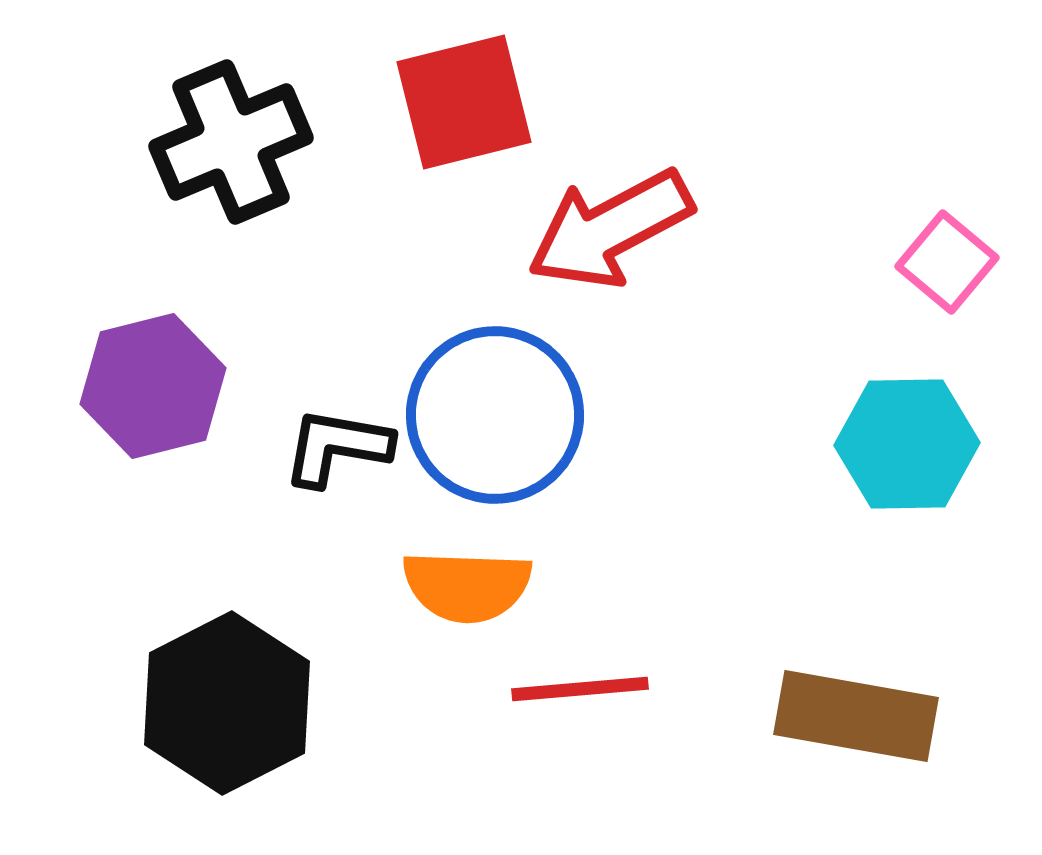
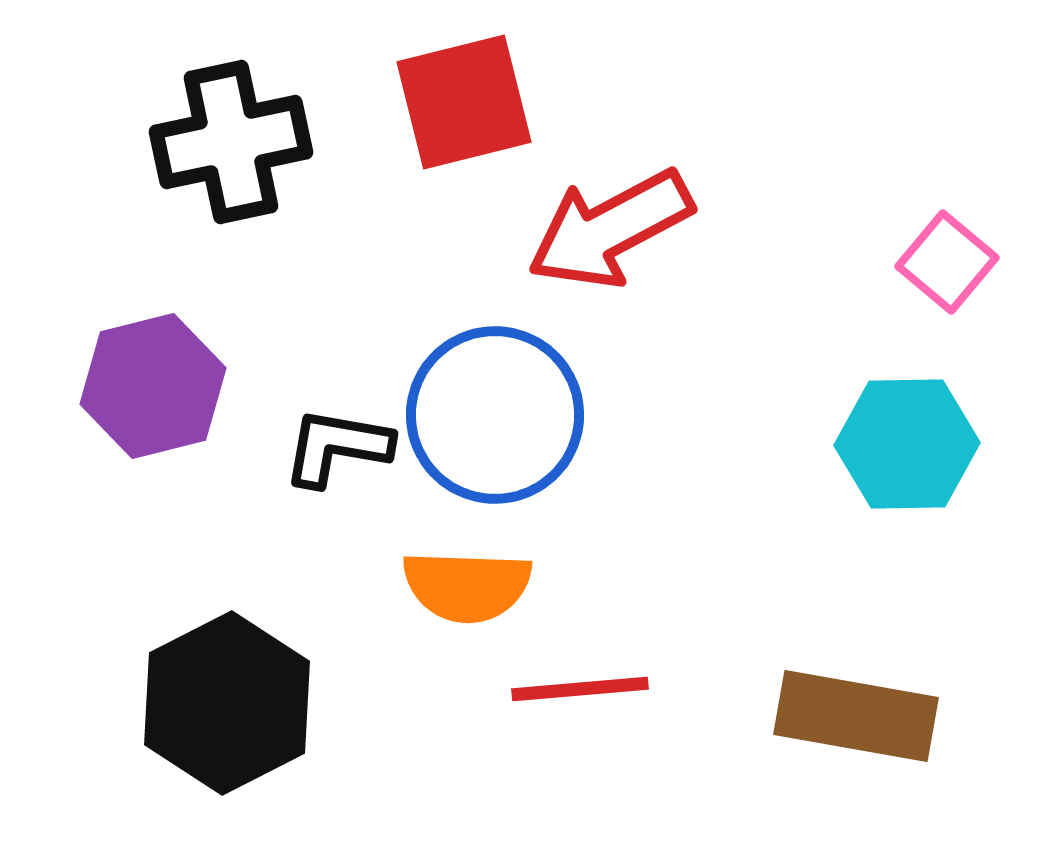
black cross: rotated 11 degrees clockwise
